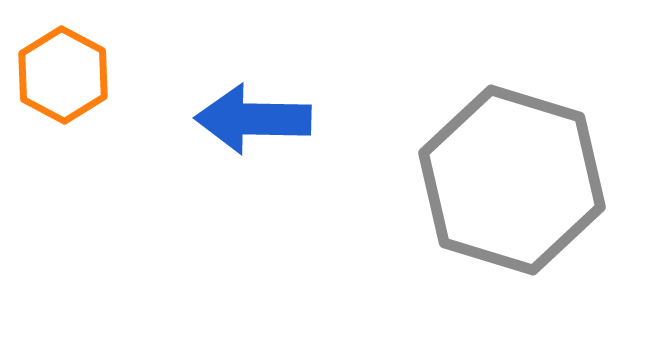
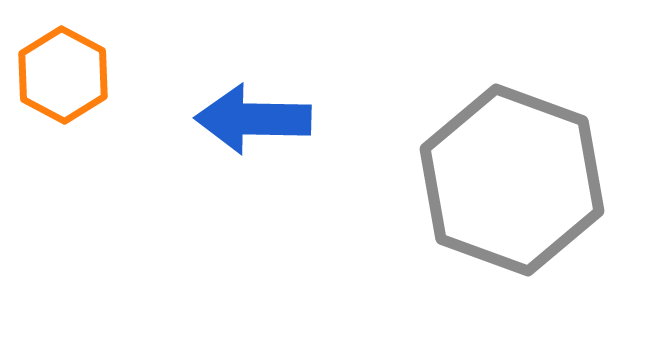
gray hexagon: rotated 3 degrees clockwise
